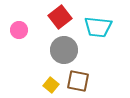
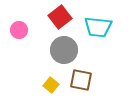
brown square: moved 3 px right, 1 px up
